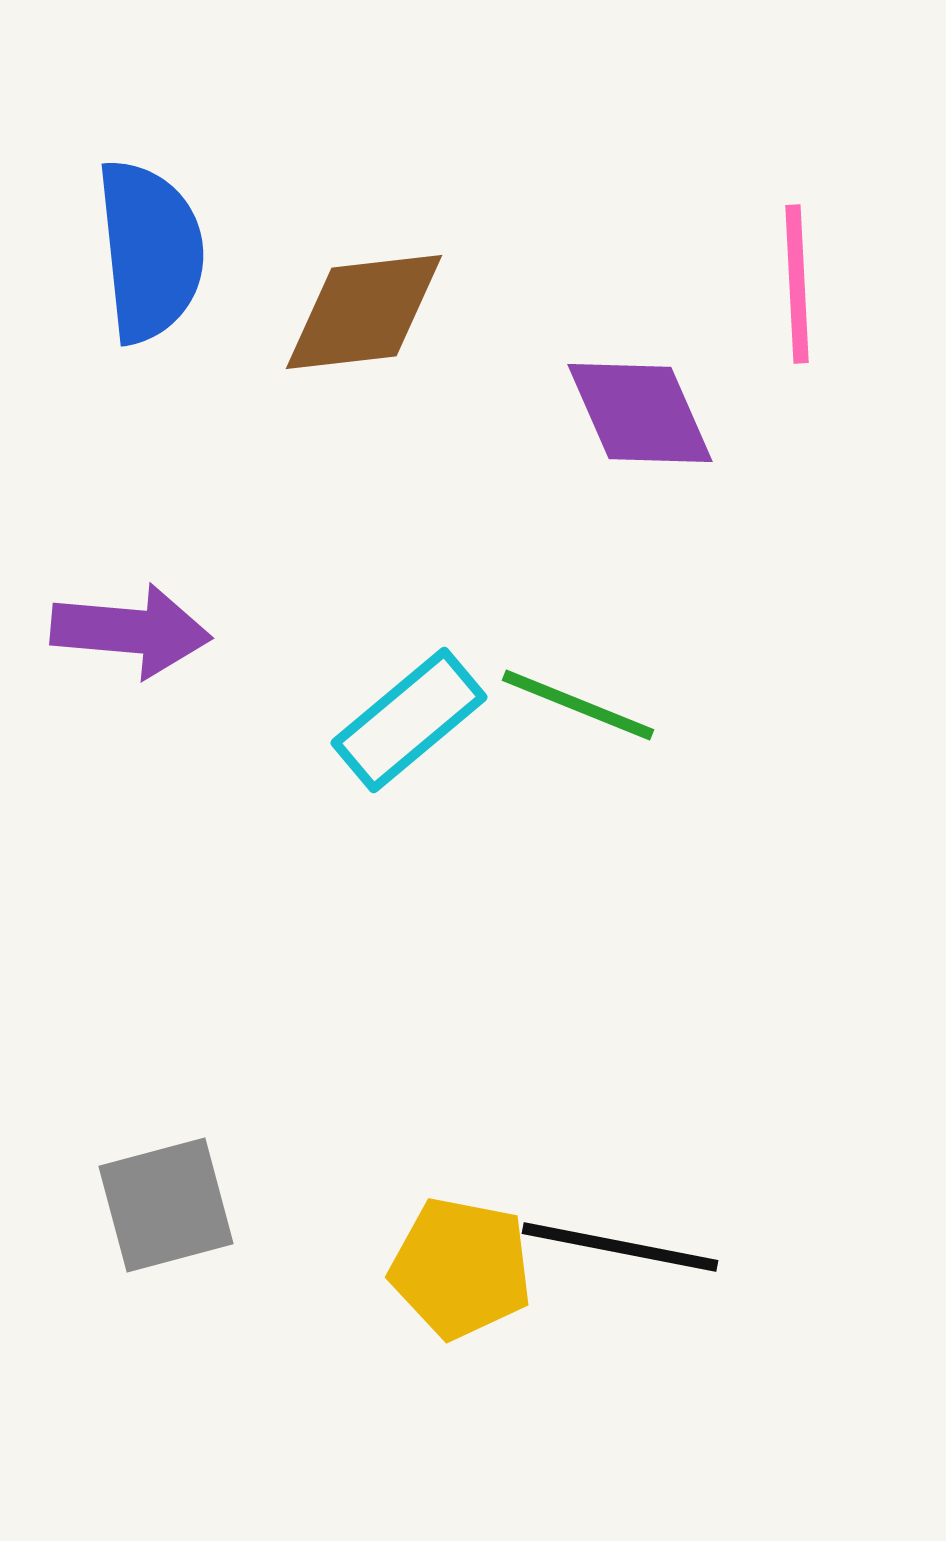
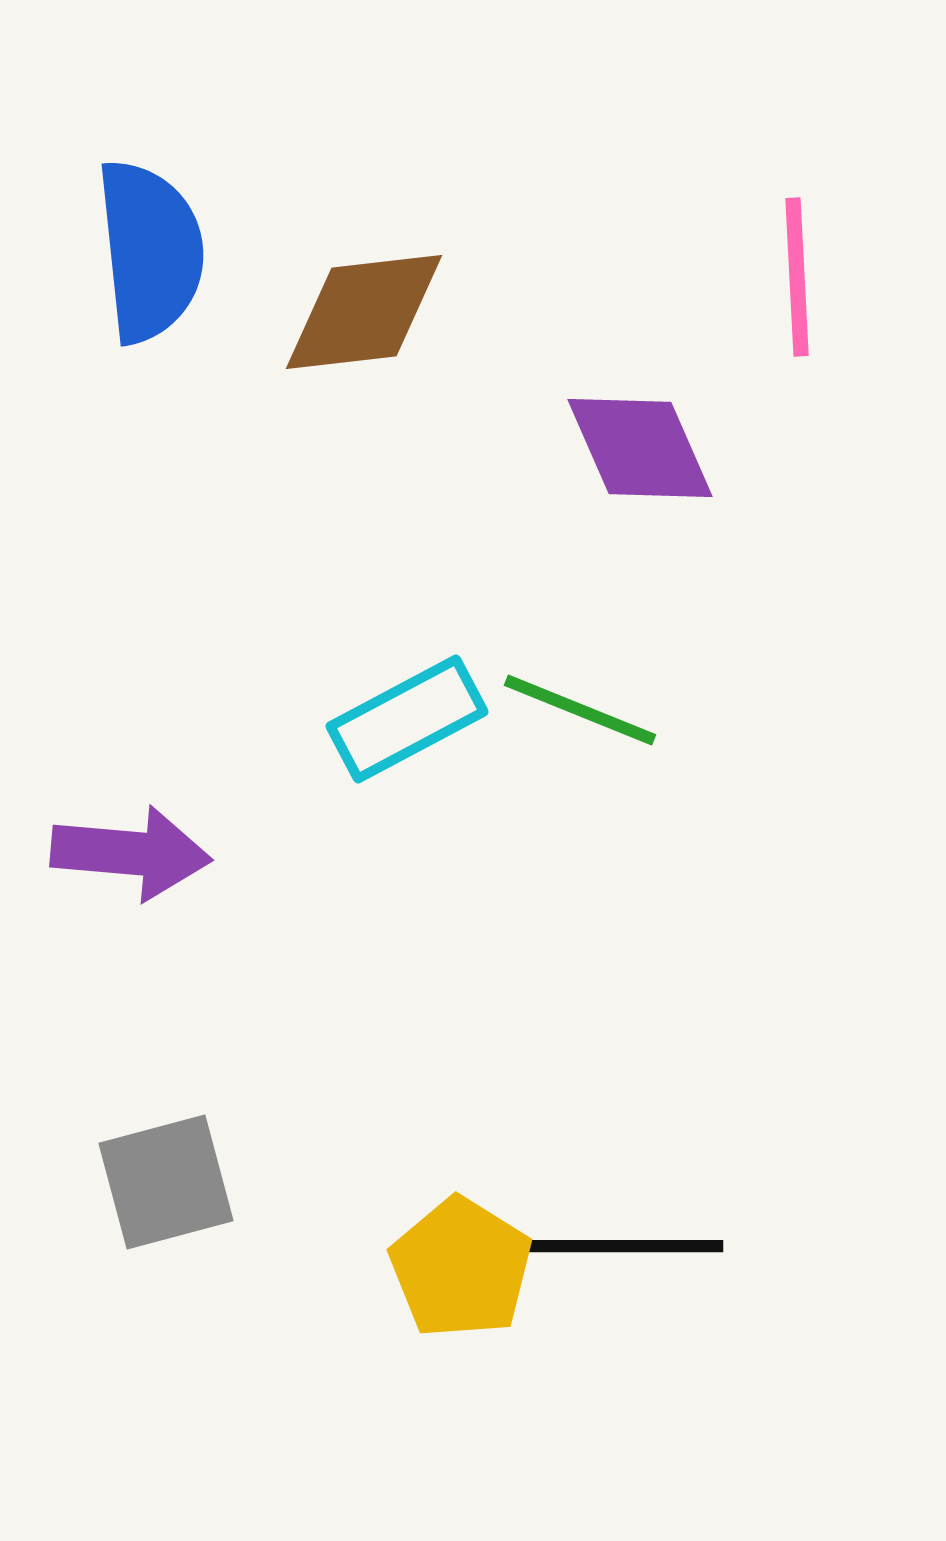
pink line: moved 7 px up
purple diamond: moved 35 px down
purple arrow: moved 222 px down
green line: moved 2 px right, 5 px down
cyan rectangle: moved 2 px left, 1 px up; rotated 12 degrees clockwise
gray square: moved 23 px up
black line: moved 4 px right, 1 px up; rotated 11 degrees counterclockwise
yellow pentagon: rotated 21 degrees clockwise
